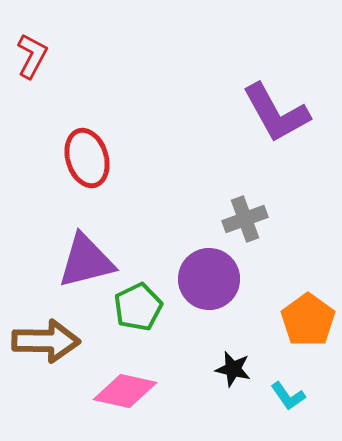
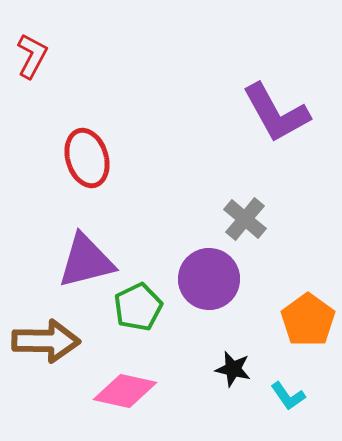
gray cross: rotated 30 degrees counterclockwise
